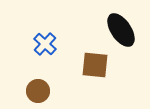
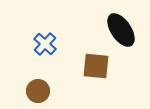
brown square: moved 1 px right, 1 px down
